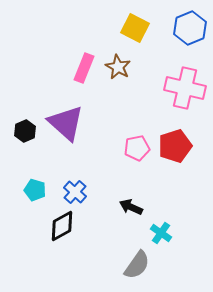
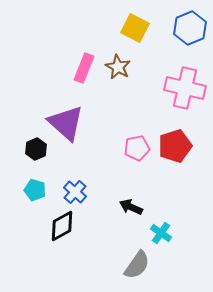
black hexagon: moved 11 px right, 18 px down
